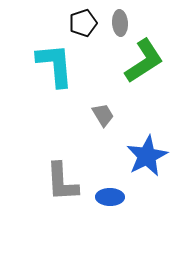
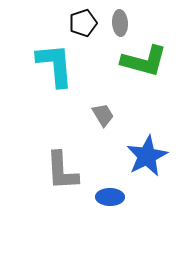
green L-shape: rotated 48 degrees clockwise
gray L-shape: moved 11 px up
